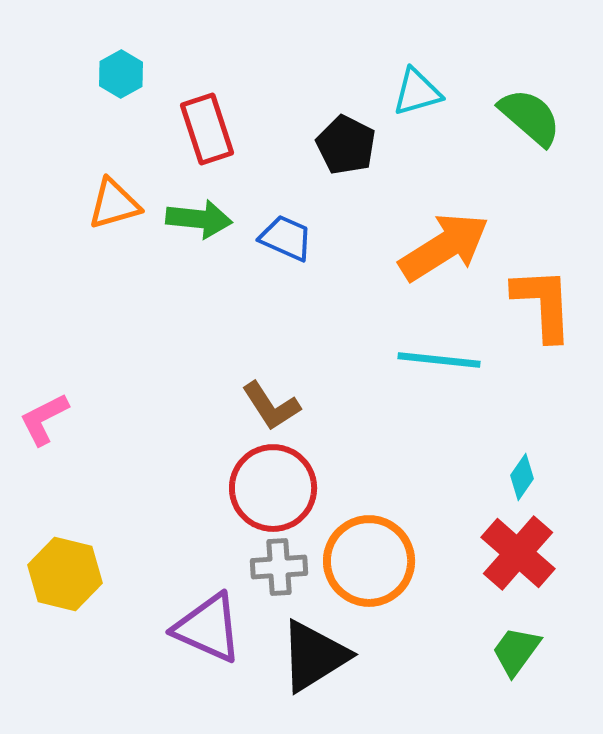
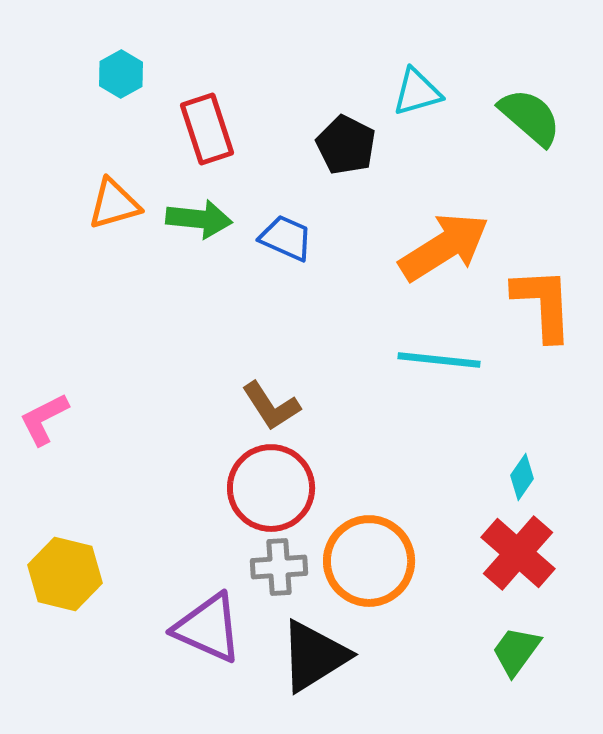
red circle: moved 2 px left
